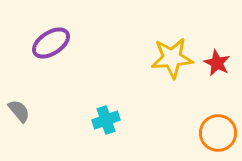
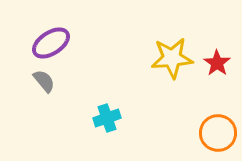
red star: rotated 8 degrees clockwise
gray semicircle: moved 25 px right, 30 px up
cyan cross: moved 1 px right, 2 px up
